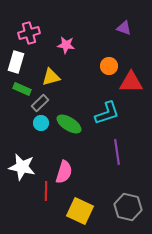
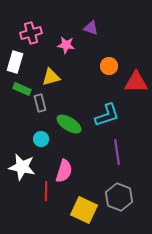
purple triangle: moved 33 px left
pink cross: moved 2 px right
white rectangle: moved 1 px left
red triangle: moved 5 px right
gray rectangle: rotated 60 degrees counterclockwise
cyan L-shape: moved 2 px down
cyan circle: moved 16 px down
pink semicircle: moved 1 px up
gray hexagon: moved 9 px left, 10 px up; rotated 8 degrees clockwise
yellow square: moved 4 px right, 1 px up
